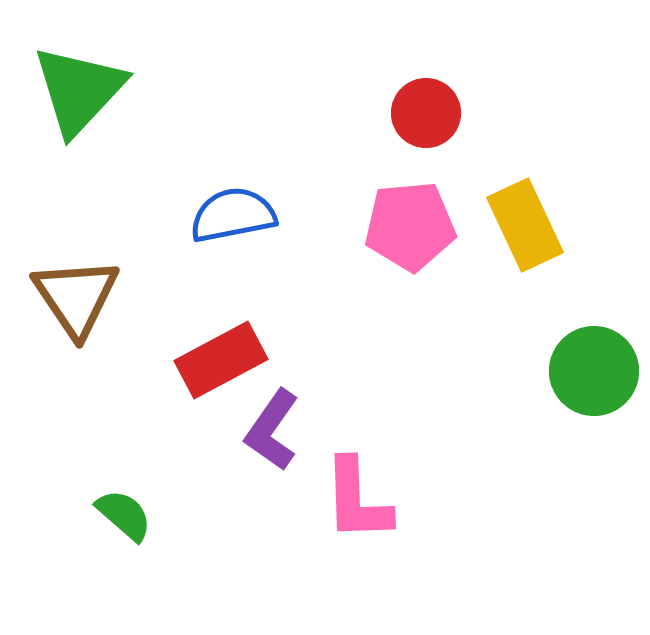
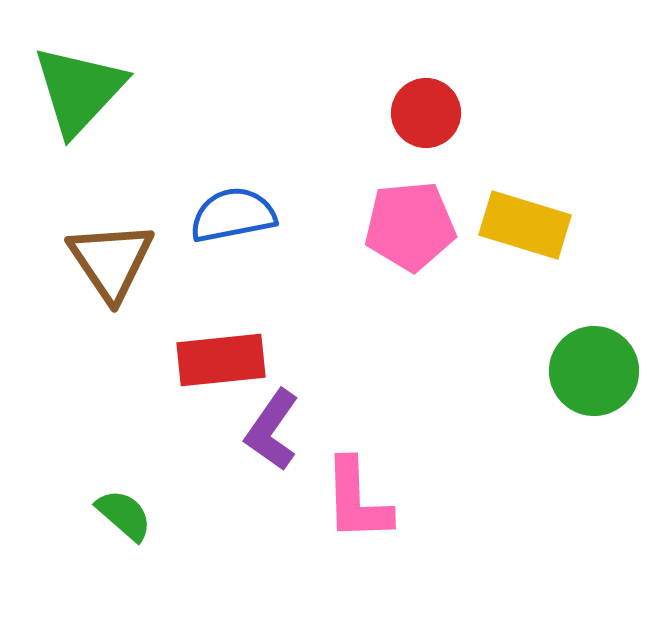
yellow rectangle: rotated 48 degrees counterclockwise
brown triangle: moved 35 px right, 36 px up
red rectangle: rotated 22 degrees clockwise
